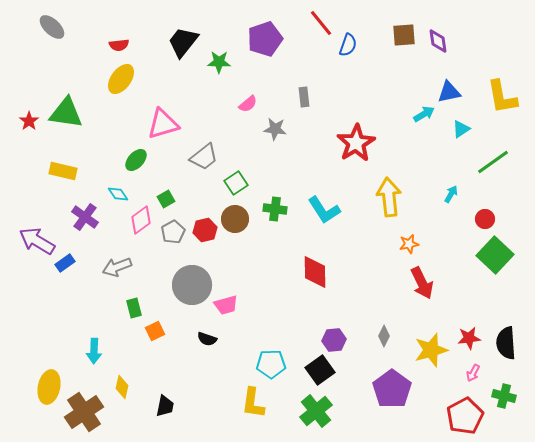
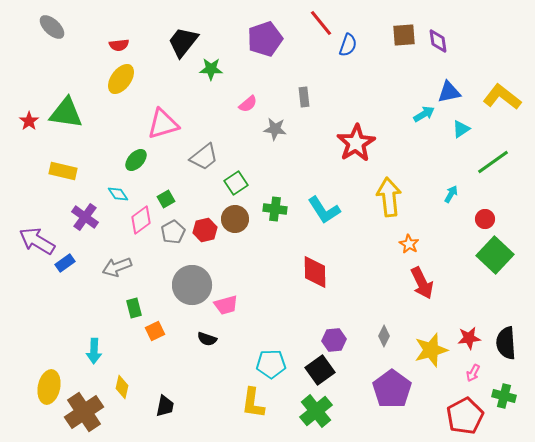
green star at (219, 62): moved 8 px left, 7 px down
yellow L-shape at (502, 97): rotated 138 degrees clockwise
orange star at (409, 244): rotated 30 degrees counterclockwise
